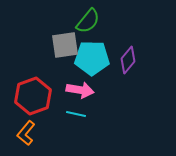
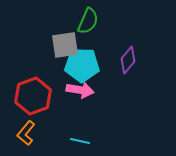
green semicircle: rotated 16 degrees counterclockwise
cyan pentagon: moved 10 px left, 7 px down
cyan line: moved 4 px right, 27 px down
